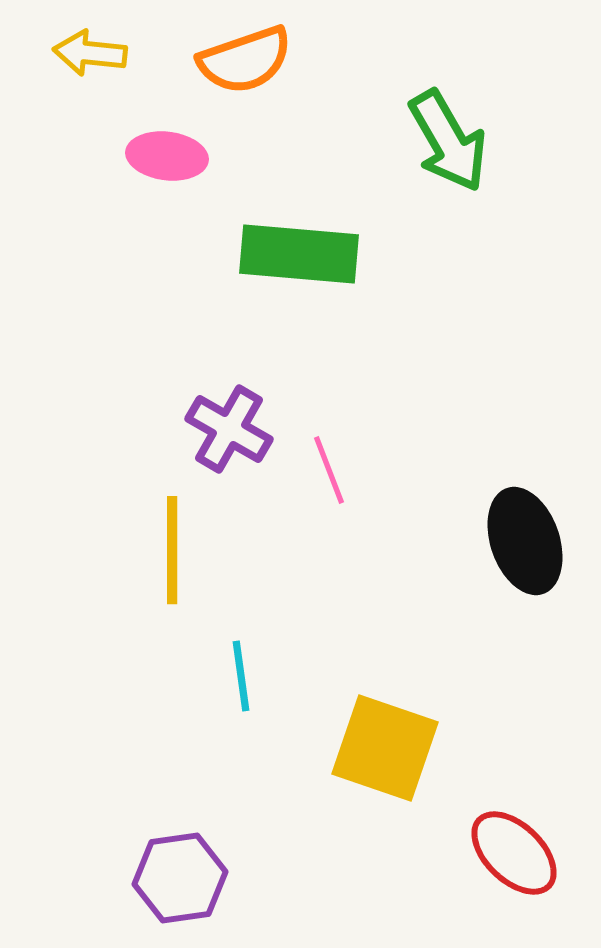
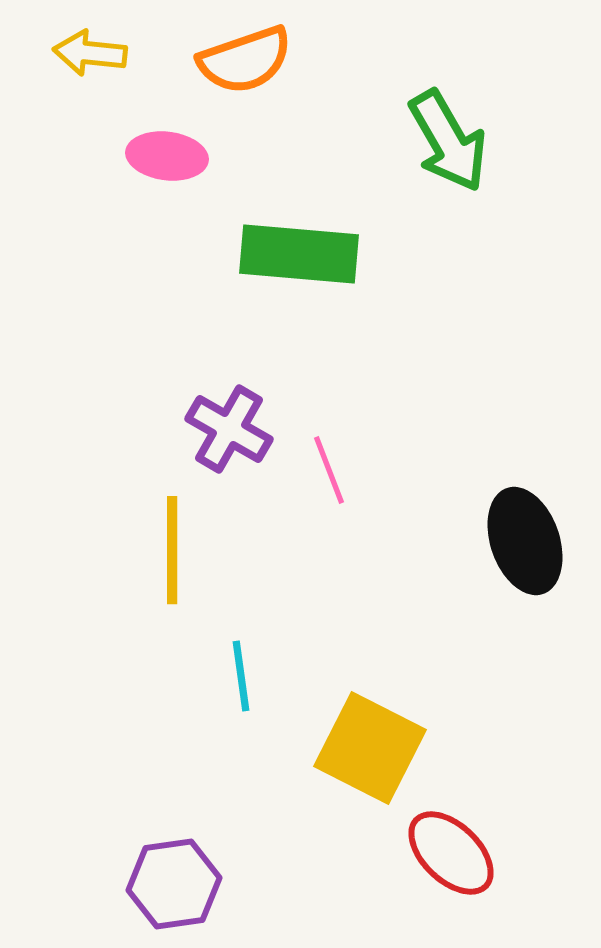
yellow square: moved 15 px left; rotated 8 degrees clockwise
red ellipse: moved 63 px left
purple hexagon: moved 6 px left, 6 px down
